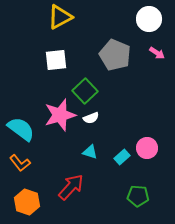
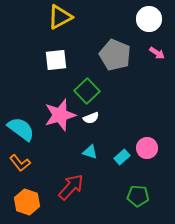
green square: moved 2 px right
